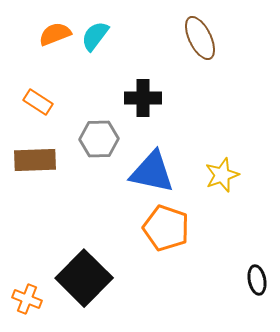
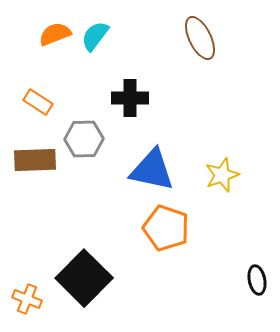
black cross: moved 13 px left
gray hexagon: moved 15 px left
blue triangle: moved 2 px up
